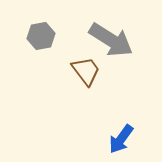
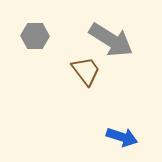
gray hexagon: moved 6 px left; rotated 12 degrees clockwise
blue arrow: moved 1 px right, 2 px up; rotated 108 degrees counterclockwise
